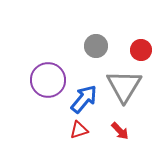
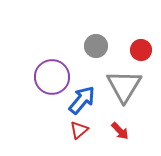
purple circle: moved 4 px right, 3 px up
blue arrow: moved 2 px left, 1 px down
red triangle: rotated 24 degrees counterclockwise
